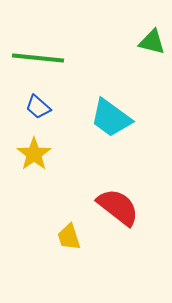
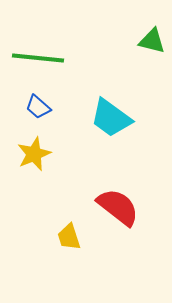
green triangle: moved 1 px up
yellow star: rotated 12 degrees clockwise
